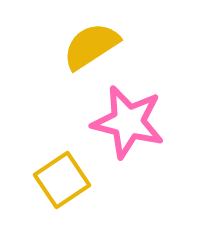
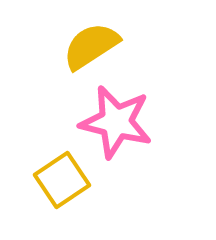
pink star: moved 12 px left
